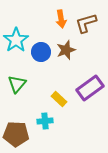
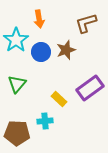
orange arrow: moved 22 px left
brown pentagon: moved 1 px right, 1 px up
